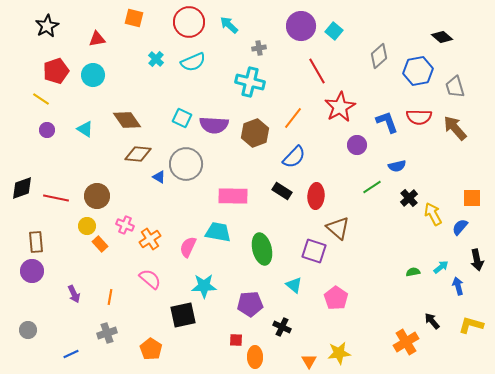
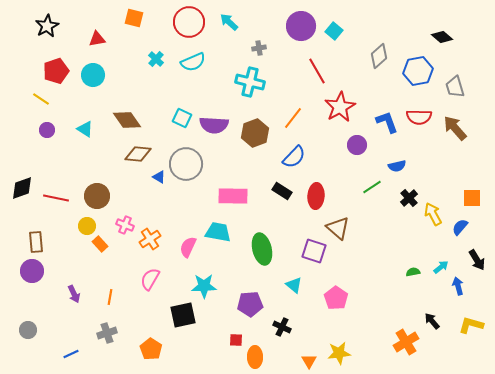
cyan arrow at (229, 25): moved 3 px up
black arrow at (477, 260): rotated 20 degrees counterclockwise
pink semicircle at (150, 279): rotated 100 degrees counterclockwise
